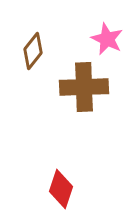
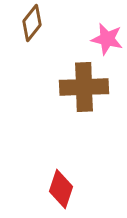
pink star: rotated 12 degrees counterclockwise
brown diamond: moved 1 px left, 28 px up
